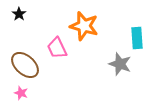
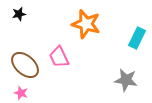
black star: rotated 24 degrees clockwise
orange star: moved 2 px right, 2 px up
cyan rectangle: rotated 30 degrees clockwise
pink trapezoid: moved 2 px right, 9 px down
gray star: moved 6 px right, 16 px down; rotated 10 degrees counterclockwise
